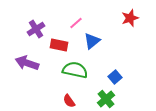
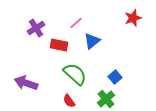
red star: moved 3 px right
purple cross: moved 1 px up
purple arrow: moved 1 px left, 20 px down
green semicircle: moved 4 px down; rotated 30 degrees clockwise
